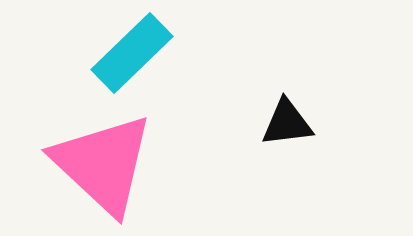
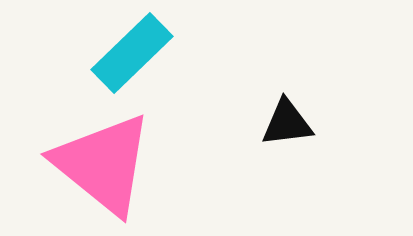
pink triangle: rotated 4 degrees counterclockwise
